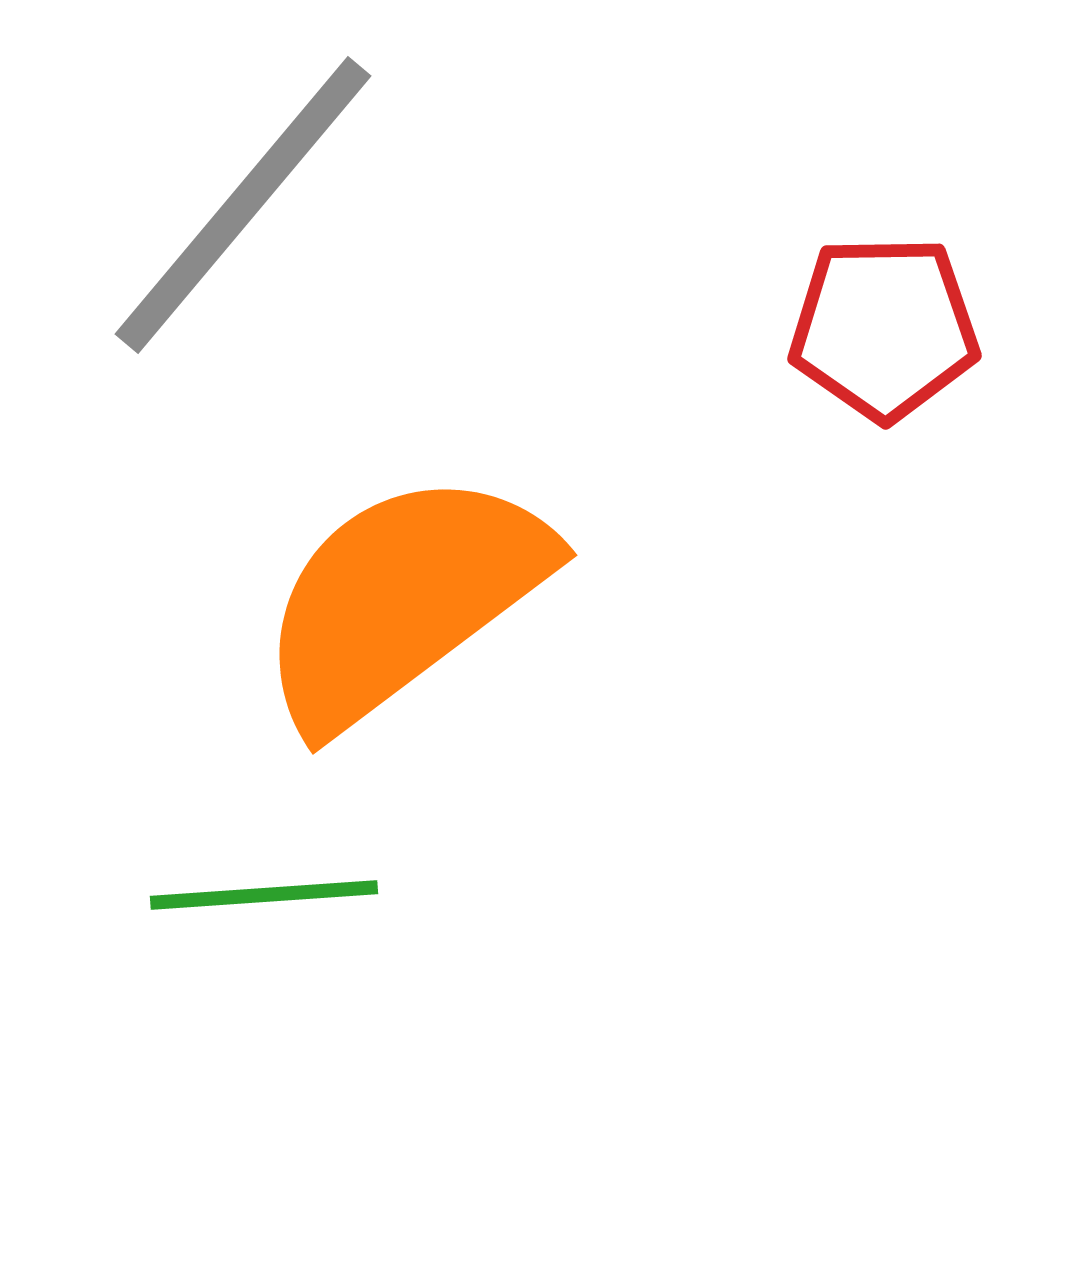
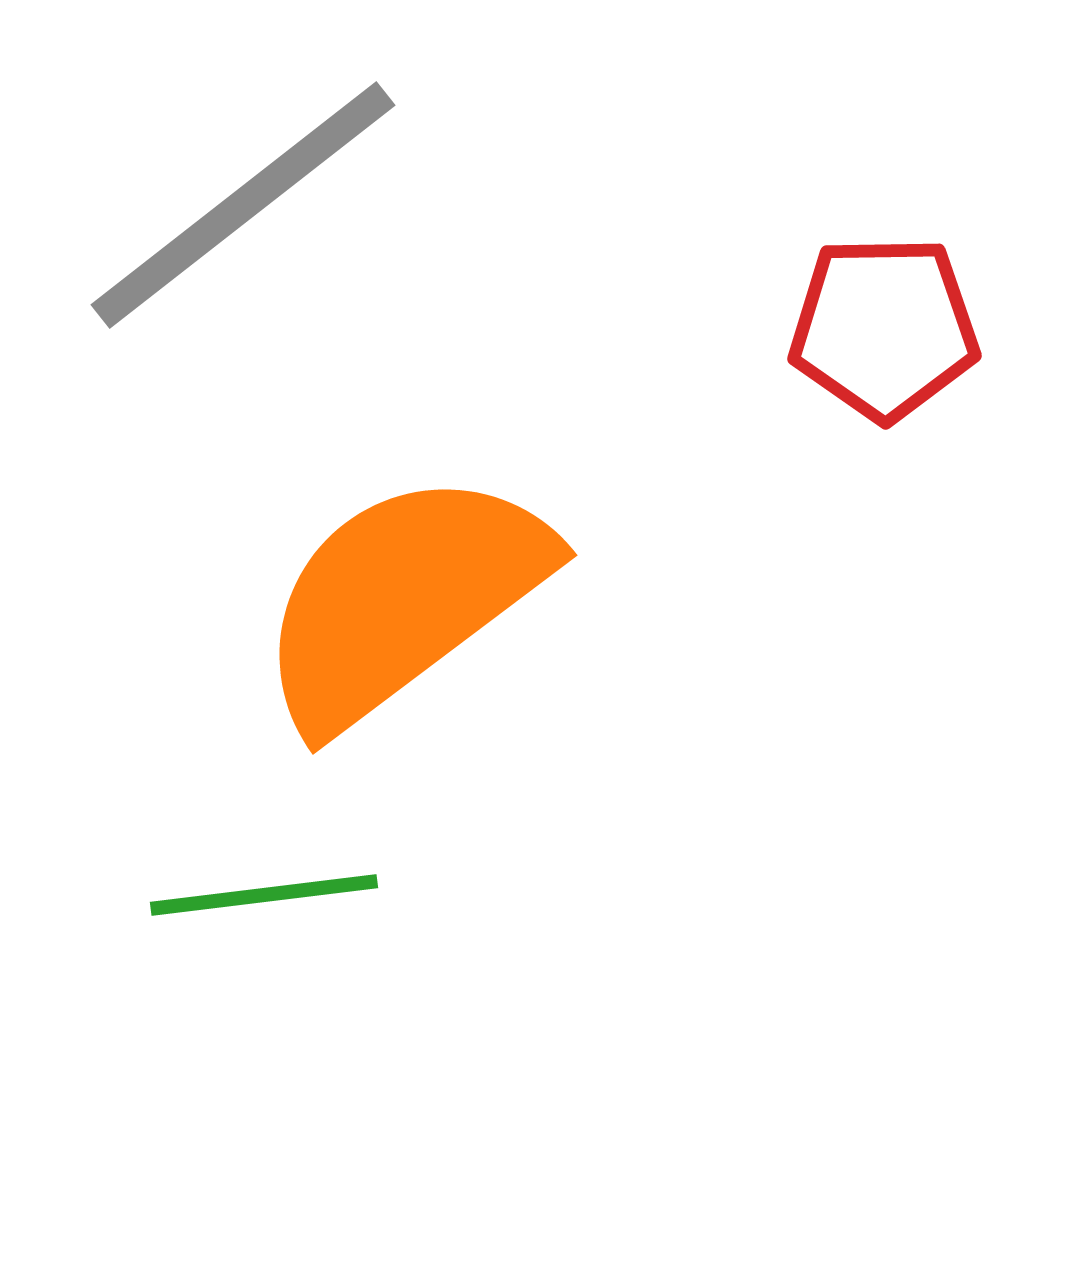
gray line: rotated 12 degrees clockwise
green line: rotated 3 degrees counterclockwise
